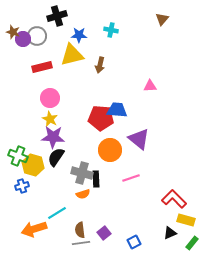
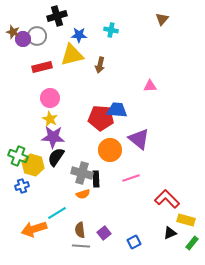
red L-shape: moved 7 px left
gray line: moved 3 px down; rotated 12 degrees clockwise
